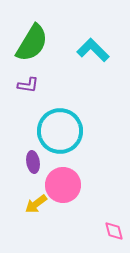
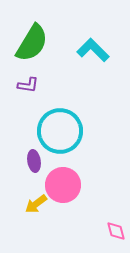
purple ellipse: moved 1 px right, 1 px up
pink diamond: moved 2 px right
